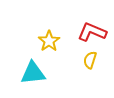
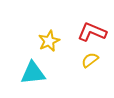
yellow star: rotated 10 degrees clockwise
yellow semicircle: rotated 36 degrees clockwise
